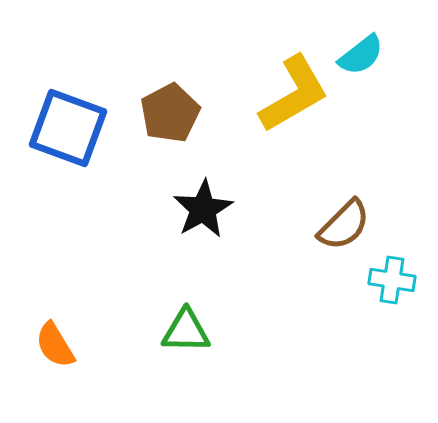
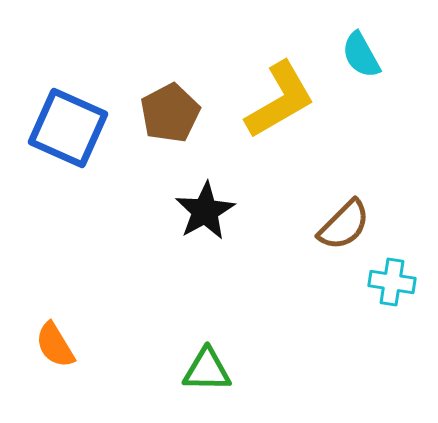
cyan semicircle: rotated 99 degrees clockwise
yellow L-shape: moved 14 px left, 6 px down
blue square: rotated 4 degrees clockwise
black star: moved 2 px right, 2 px down
cyan cross: moved 2 px down
green triangle: moved 21 px right, 39 px down
